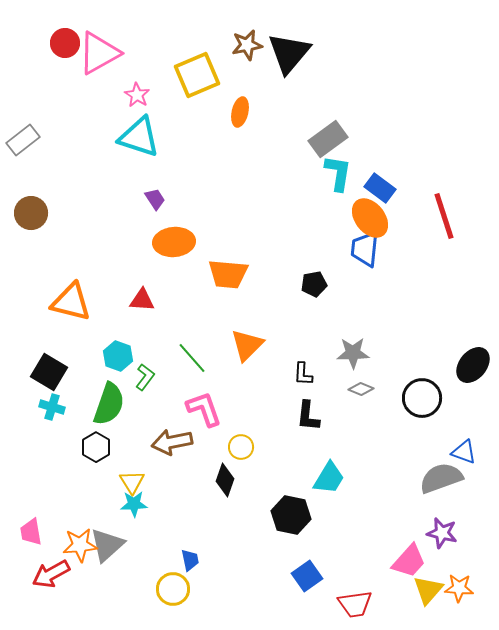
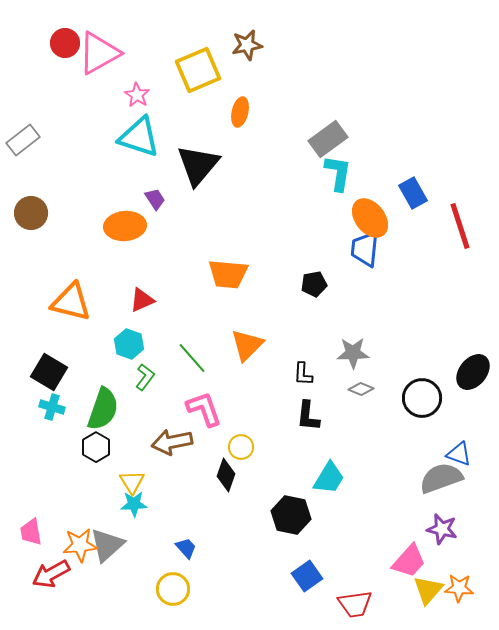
black triangle at (289, 53): moved 91 px left, 112 px down
yellow square at (197, 75): moved 1 px right, 5 px up
blue rectangle at (380, 188): moved 33 px right, 5 px down; rotated 24 degrees clockwise
red line at (444, 216): moved 16 px right, 10 px down
orange ellipse at (174, 242): moved 49 px left, 16 px up
red triangle at (142, 300): rotated 28 degrees counterclockwise
cyan hexagon at (118, 356): moved 11 px right, 12 px up
black ellipse at (473, 365): moved 7 px down
green semicircle at (109, 404): moved 6 px left, 5 px down
blue triangle at (464, 452): moved 5 px left, 2 px down
black diamond at (225, 480): moved 1 px right, 5 px up
purple star at (442, 533): moved 4 px up
blue trapezoid at (190, 560): moved 4 px left, 12 px up; rotated 30 degrees counterclockwise
